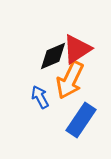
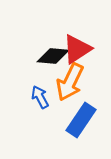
black diamond: rotated 28 degrees clockwise
orange arrow: moved 2 px down
